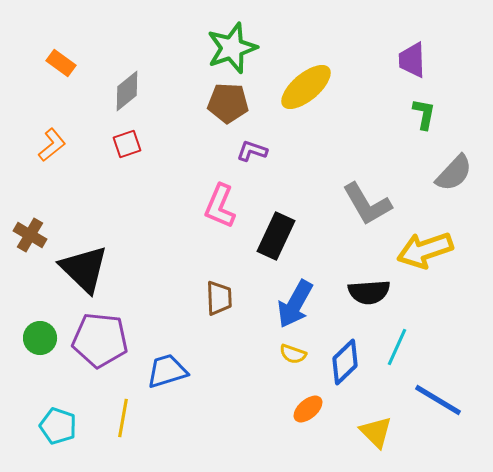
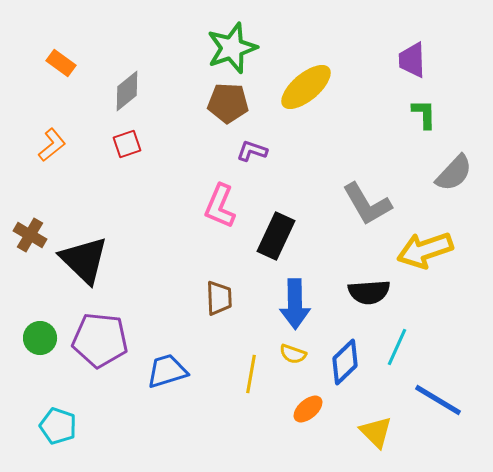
green L-shape: rotated 12 degrees counterclockwise
black triangle: moved 9 px up
blue arrow: rotated 30 degrees counterclockwise
yellow line: moved 128 px right, 44 px up
